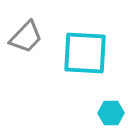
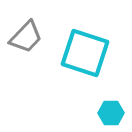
cyan square: rotated 15 degrees clockwise
